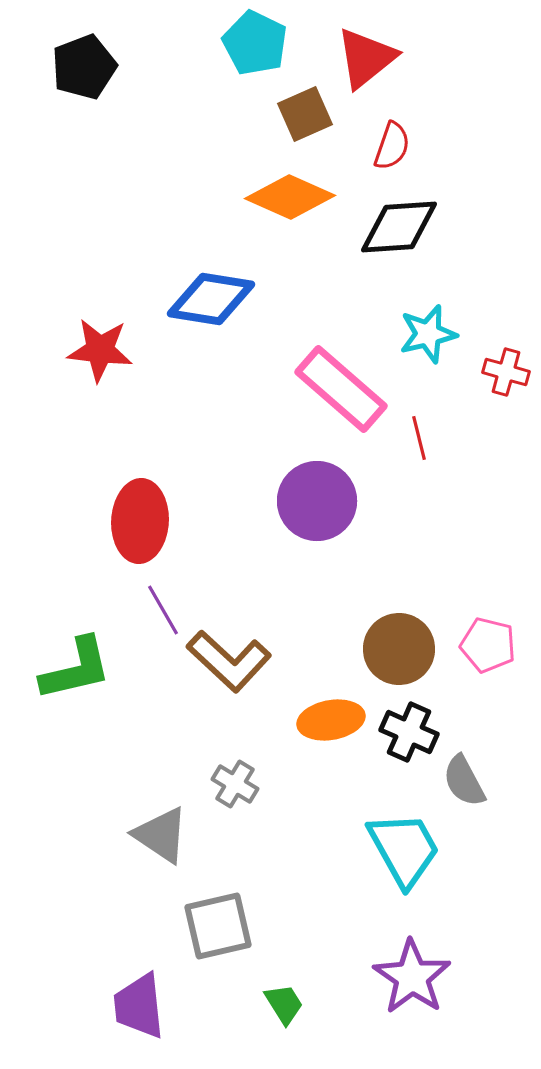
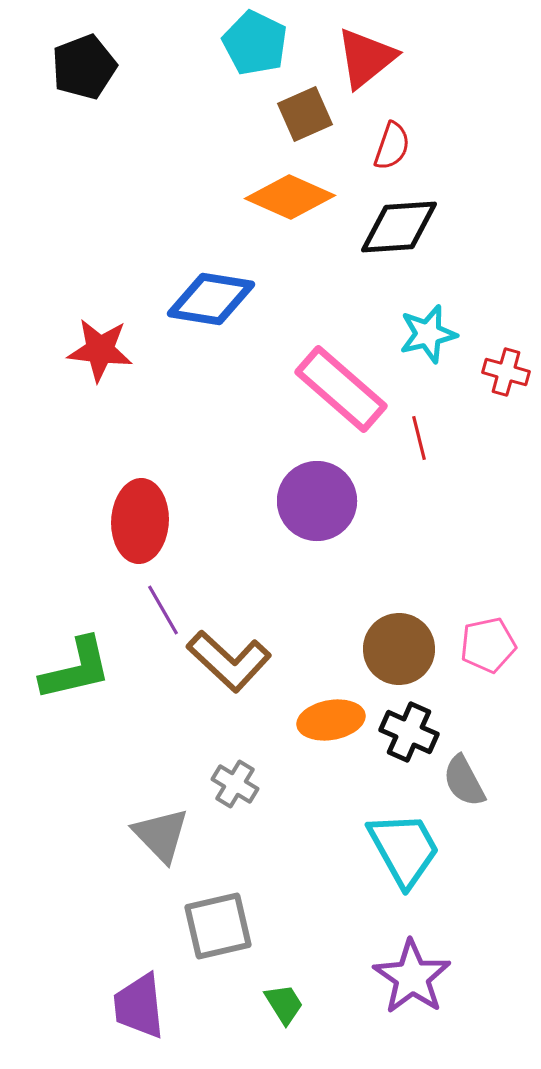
pink pentagon: rotated 26 degrees counterclockwise
gray triangle: rotated 12 degrees clockwise
